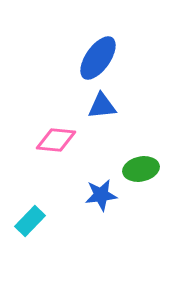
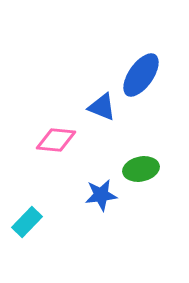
blue ellipse: moved 43 px right, 17 px down
blue triangle: moved 1 px down; rotated 28 degrees clockwise
cyan rectangle: moved 3 px left, 1 px down
